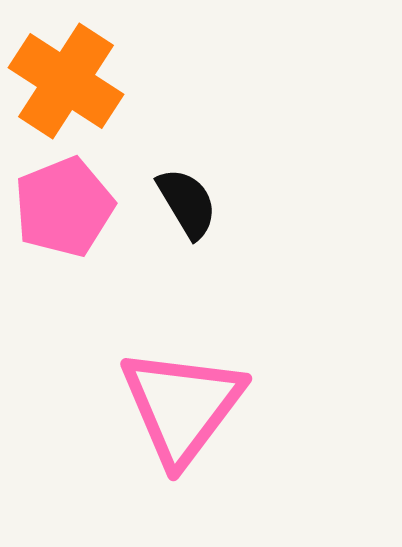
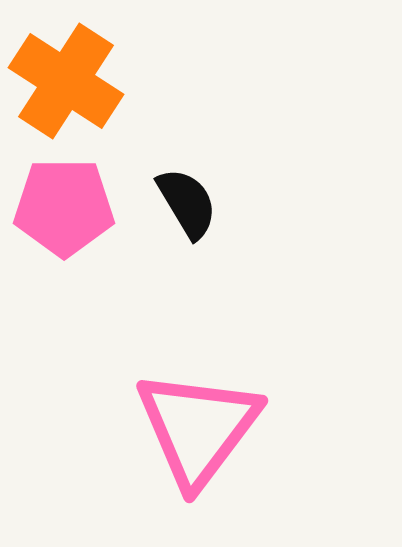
pink pentagon: rotated 22 degrees clockwise
pink triangle: moved 16 px right, 22 px down
